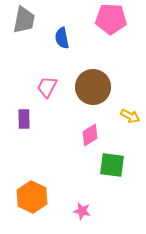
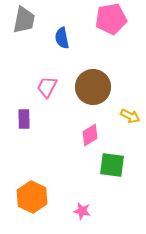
pink pentagon: rotated 12 degrees counterclockwise
